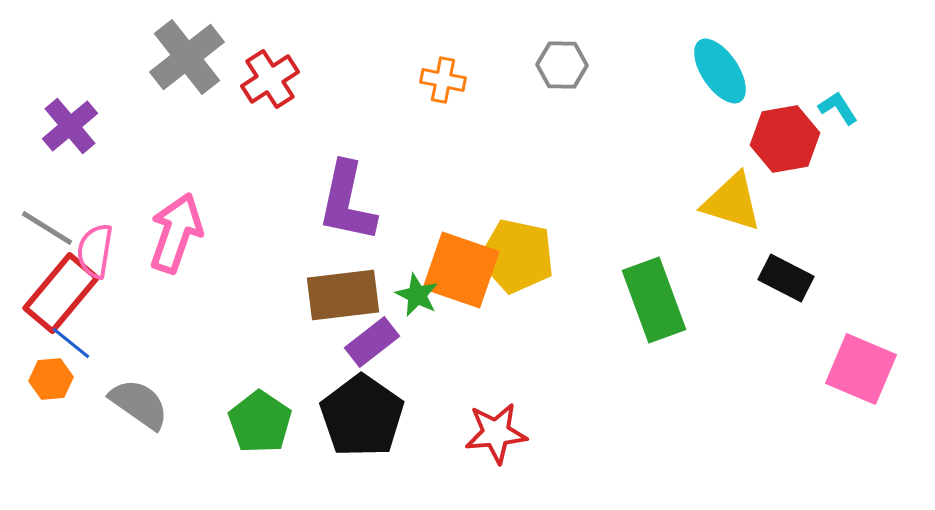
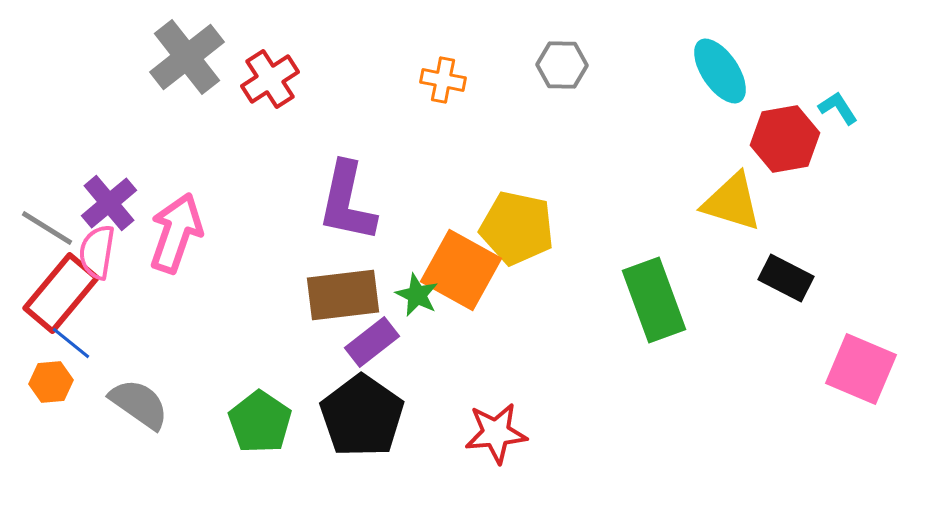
purple cross: moved 39 px right, 77 px down
pink semicircle: moved 2 px right, 1 px down
yellow pentagon: moved 28 px up
orange square: rotated 10 degrees clockwise
orange hexagon: moved 3 px down
